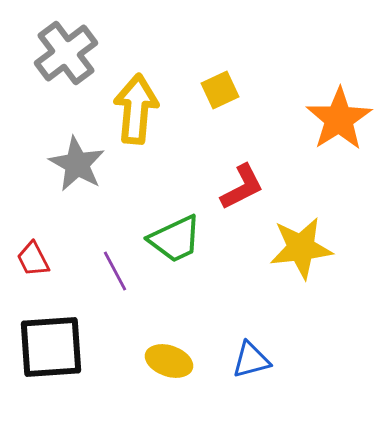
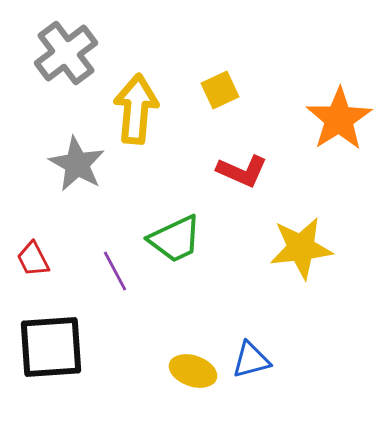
red L-shape: moved 16 px up; rotated 51 degrees clockwise
yellow ellipse: moved 24 px right, 10 px down
